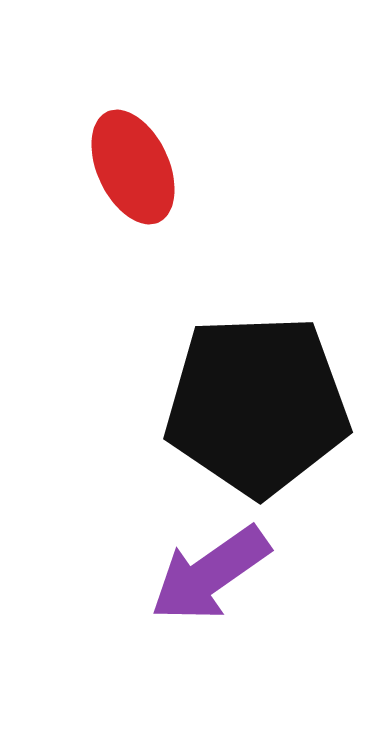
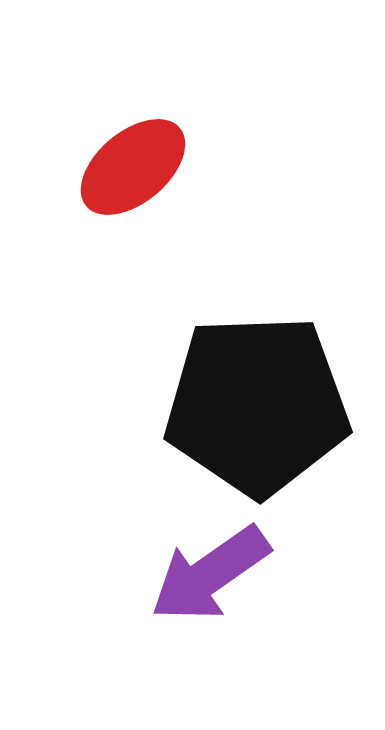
red ellipse: rotated 75 degrees clockwise
